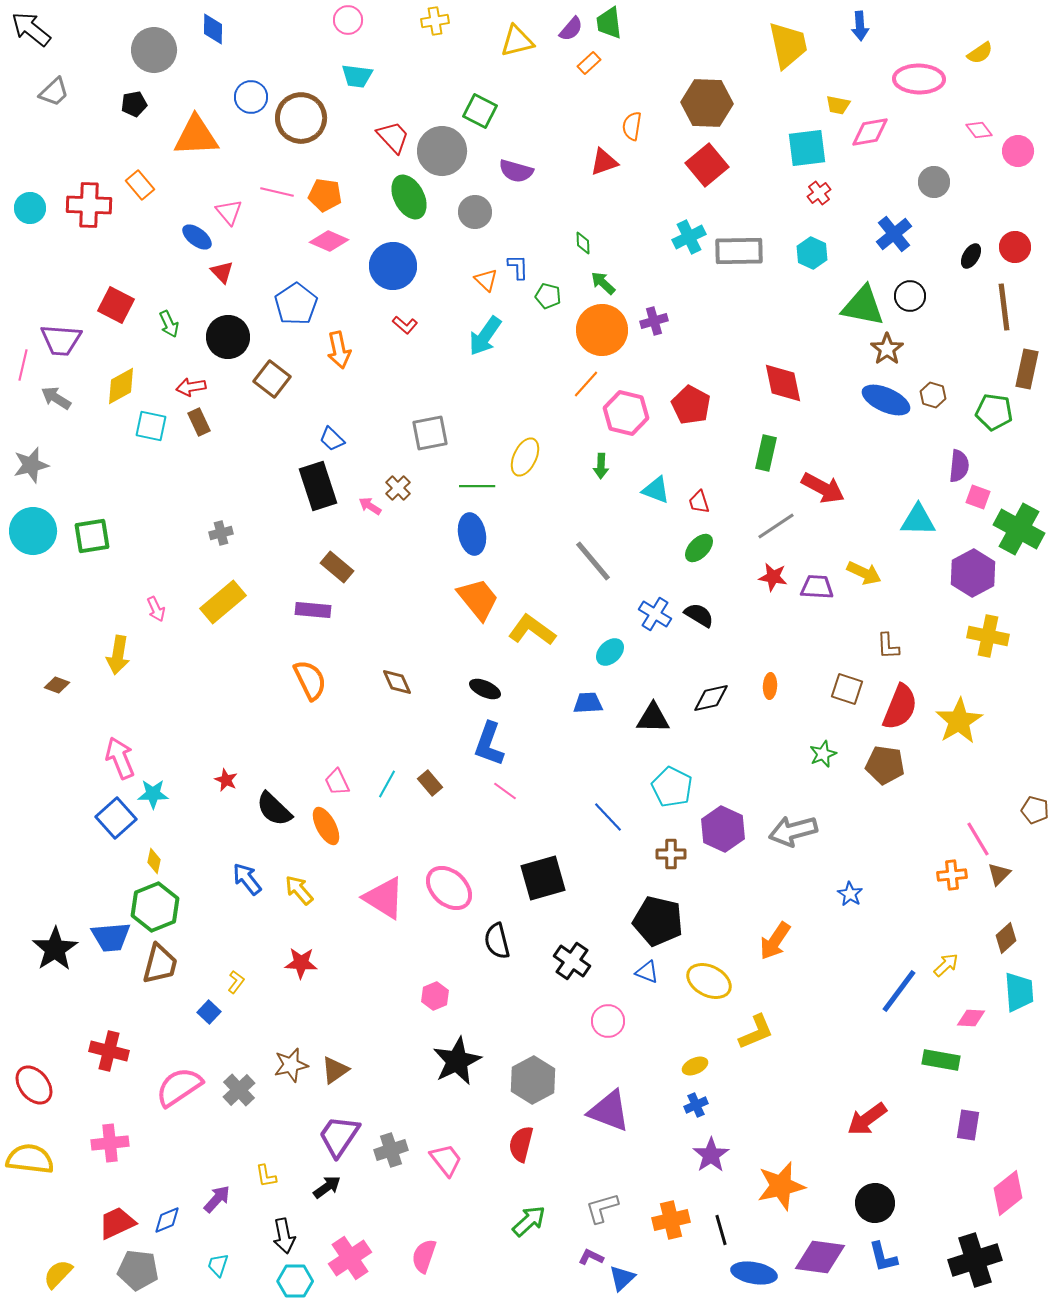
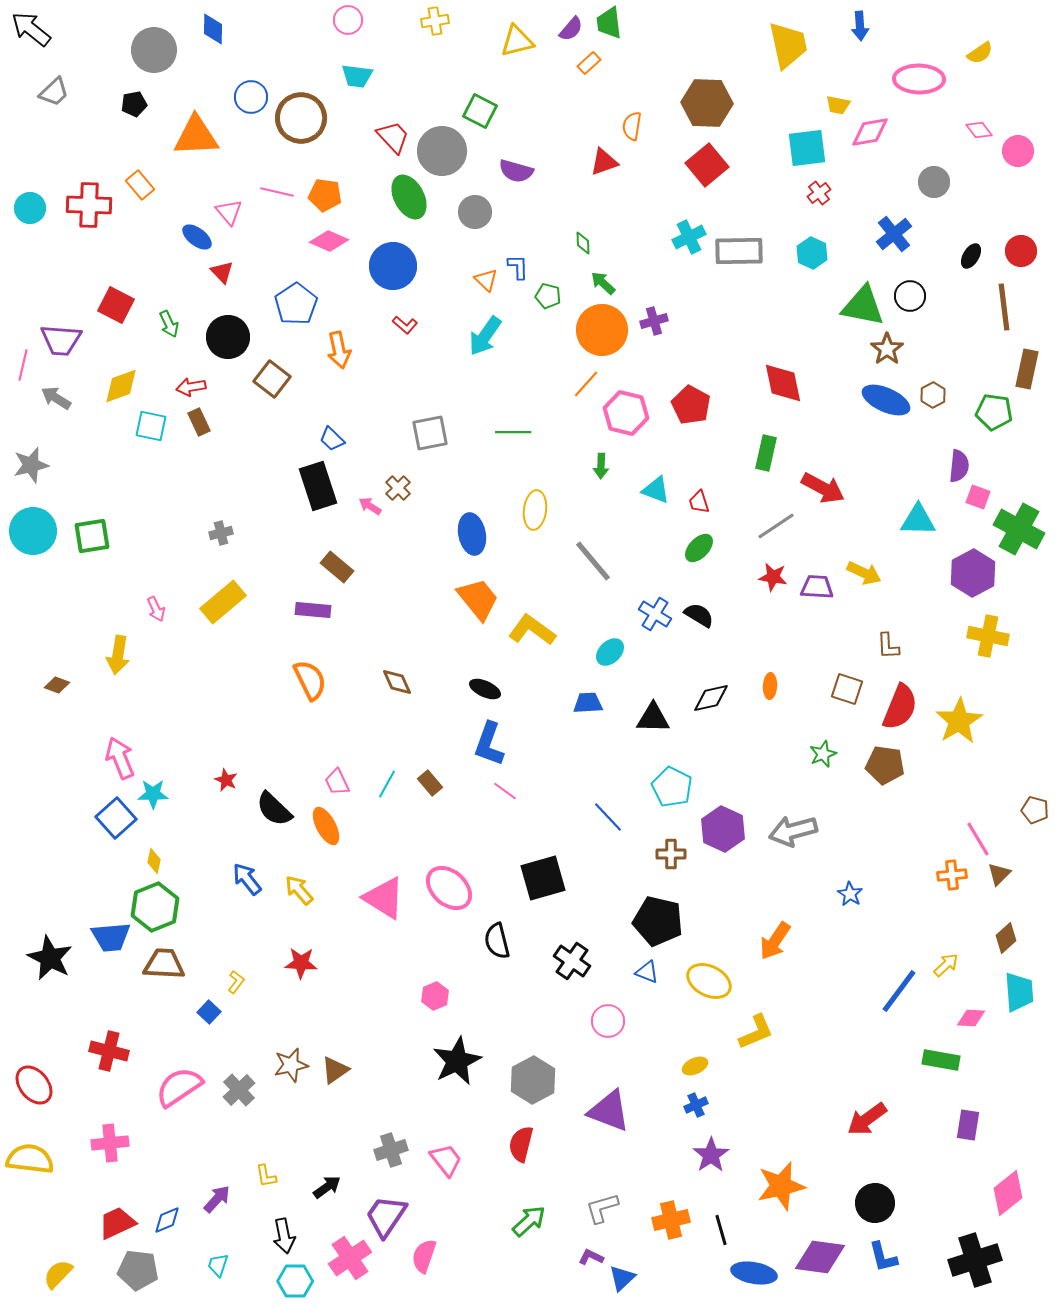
red circle at (1015, 247): moved 6 px right, 4 px down
yellow diamond at (121, 386): rotated 9 degrees clockwise
brown hexagon at (933, 395): rotated 15 degrees clockwise
yellow ellipse at (525, 457): moved 10 px right, 53 px down; rotated 18 degrees counterclockwise
green line at (477, 486): moved 36 px right, 54 px up
black star at (55, 949): moved 5 px left, 9 px down; rotated 12 degrees counterclockwise
brown trapezoid at (160, 964): moved 4 px right; rotated 102 degrees counterclockwise
purple trapezoid at (339, 1136): moved 47 px right, 80 px down
